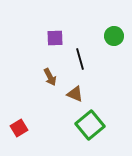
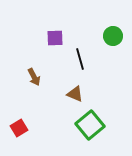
green circle: moved 1 px left
brown arrow: moved 16 px left
